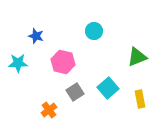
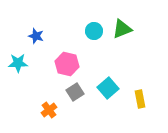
green triangle: moved 15 px left, 28 px up
pink hexagon: moved 4 px right, 2 px down
